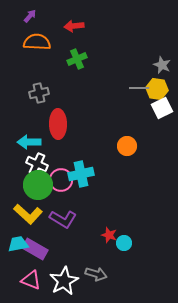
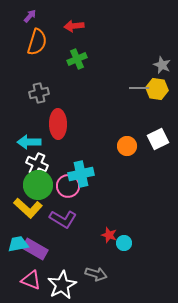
orange semicircle: rotated 104 degrees clockwise
white square: moved 4 px left, 31 px down
pink circle: moved 7 px right, 6 px down
yellow L-shape: moved 6 px up
white star: moved 2 px left, 4 px down
